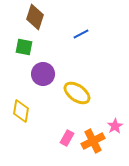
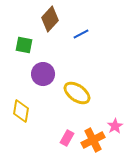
brown diamond: moved 15 px right, 2 px down; rotated 25 degrees clockwise
green square: moved 2 px up
orange cross: moved 1 px up
